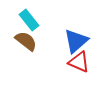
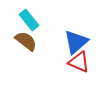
blue triangle: moved 1 px down
